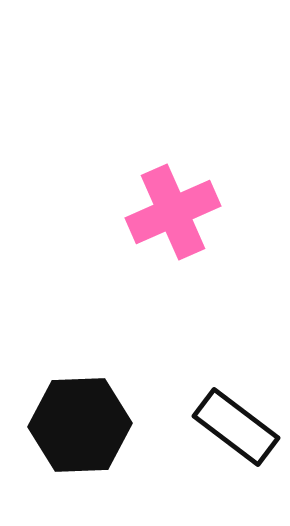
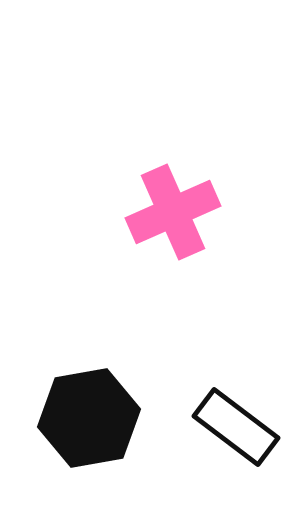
black hexagon: moved 9 px right, 7 px up; rotated 8 degrees counterclockwise
